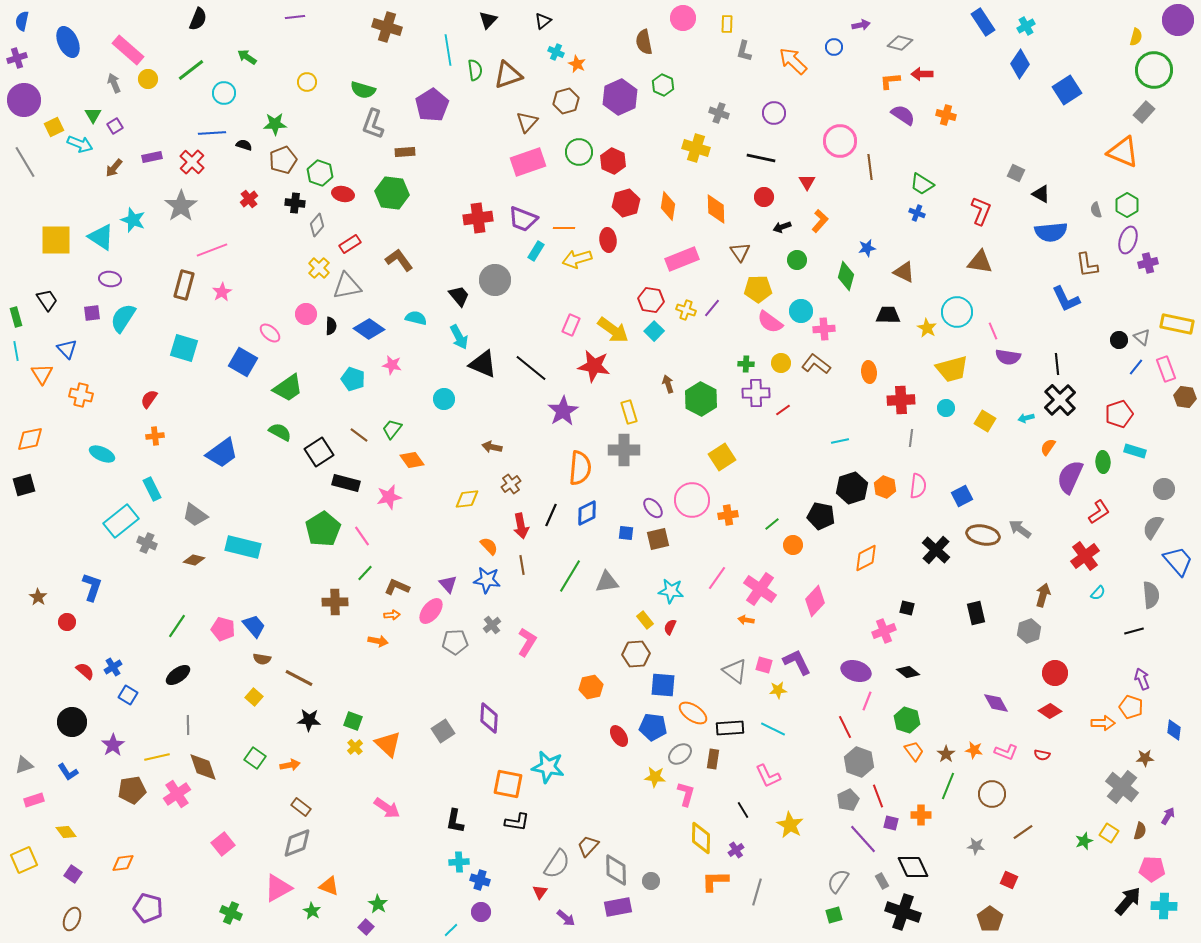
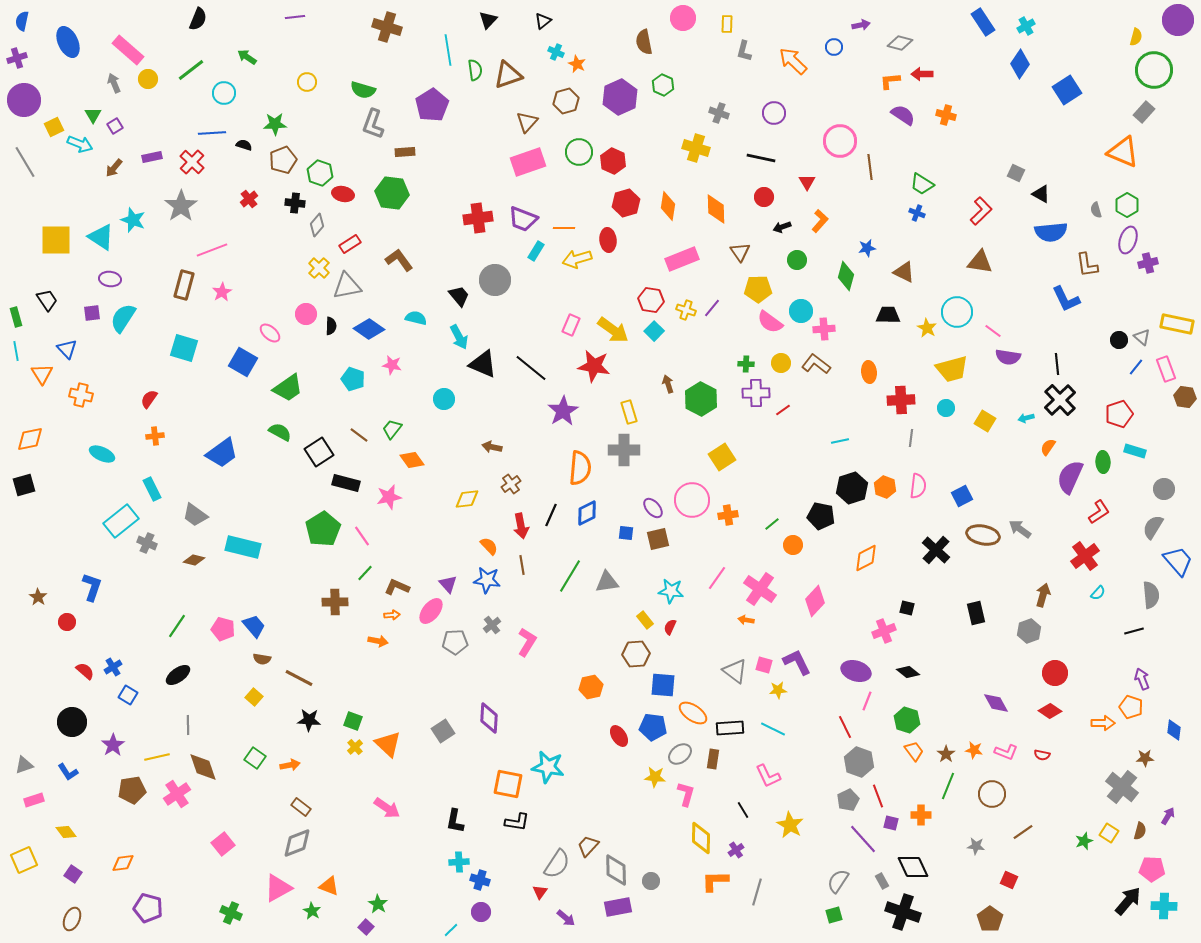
red L-shape at (981, 211): rotated 24 degrees clockwise
pink line at (993, 331): rotated 30 degrees counterclockwise
